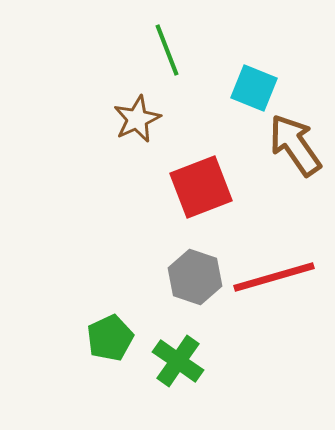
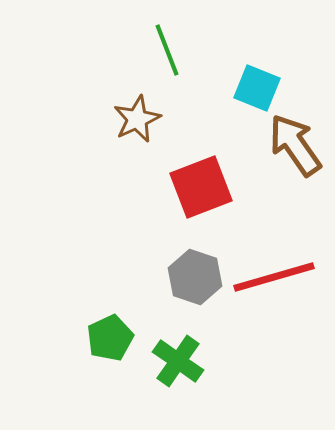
cyan square: moved 3 px right
